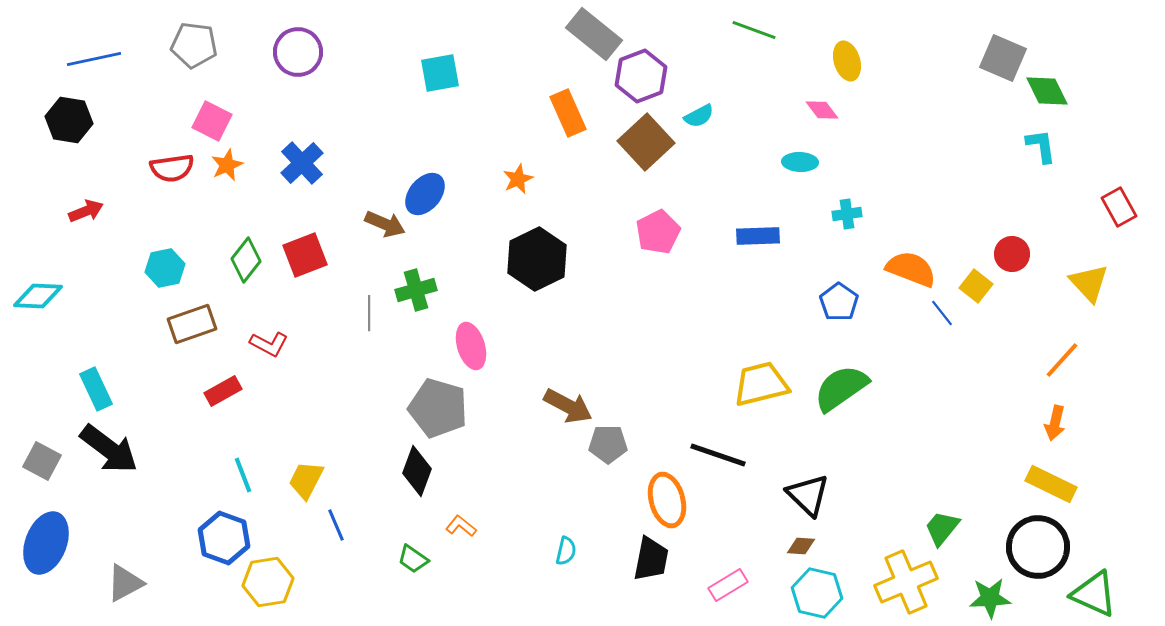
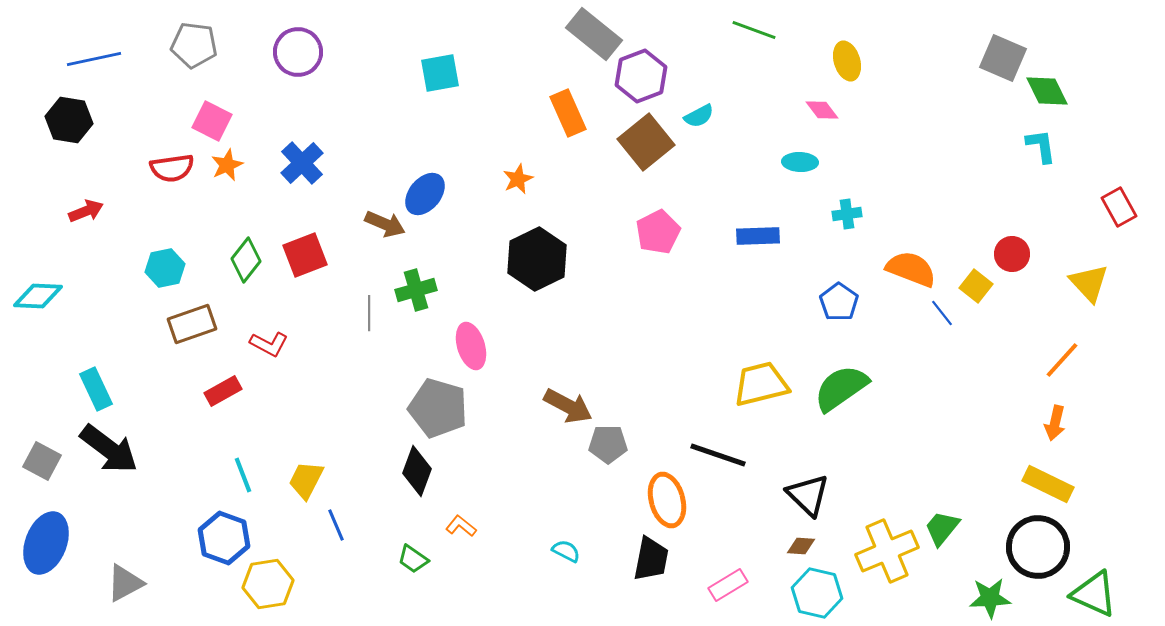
brown square at (646, 142): rotated 4 degrees clockwise
yellow rectangle at (1051, 484): moved 3 px left
cyan semicircle at (566, 551): rotated 76 degrees counterclockwise
yellow hexagon at (268, 582): moved 2 px down
yellow cross at (906, 582): moved 19 px left, 31 px up
